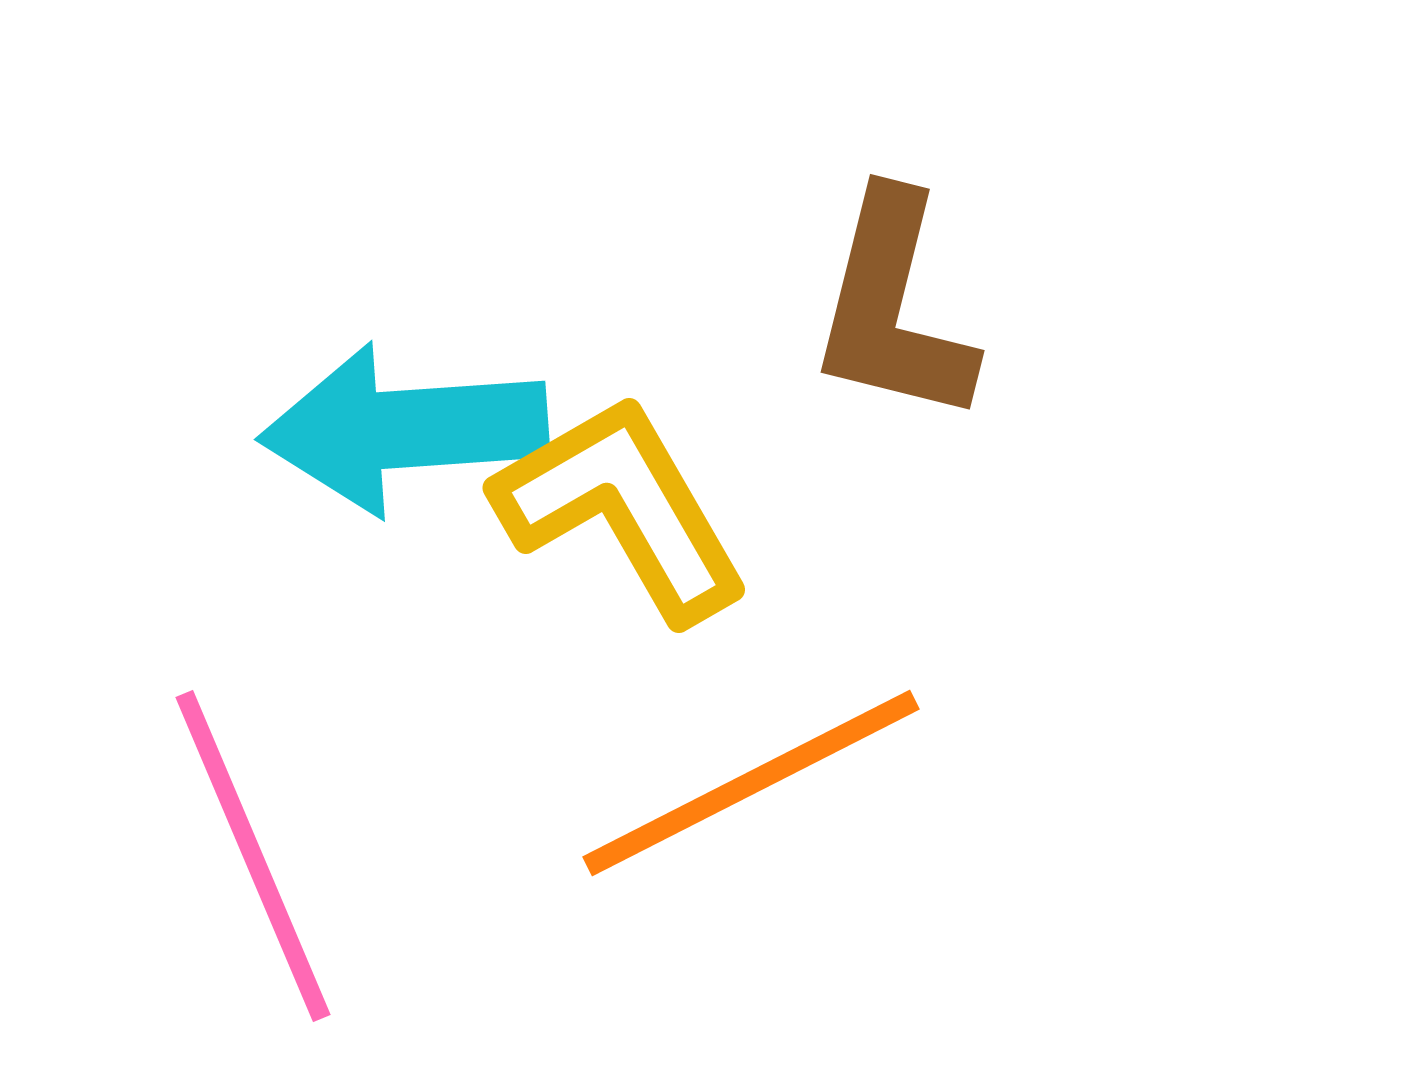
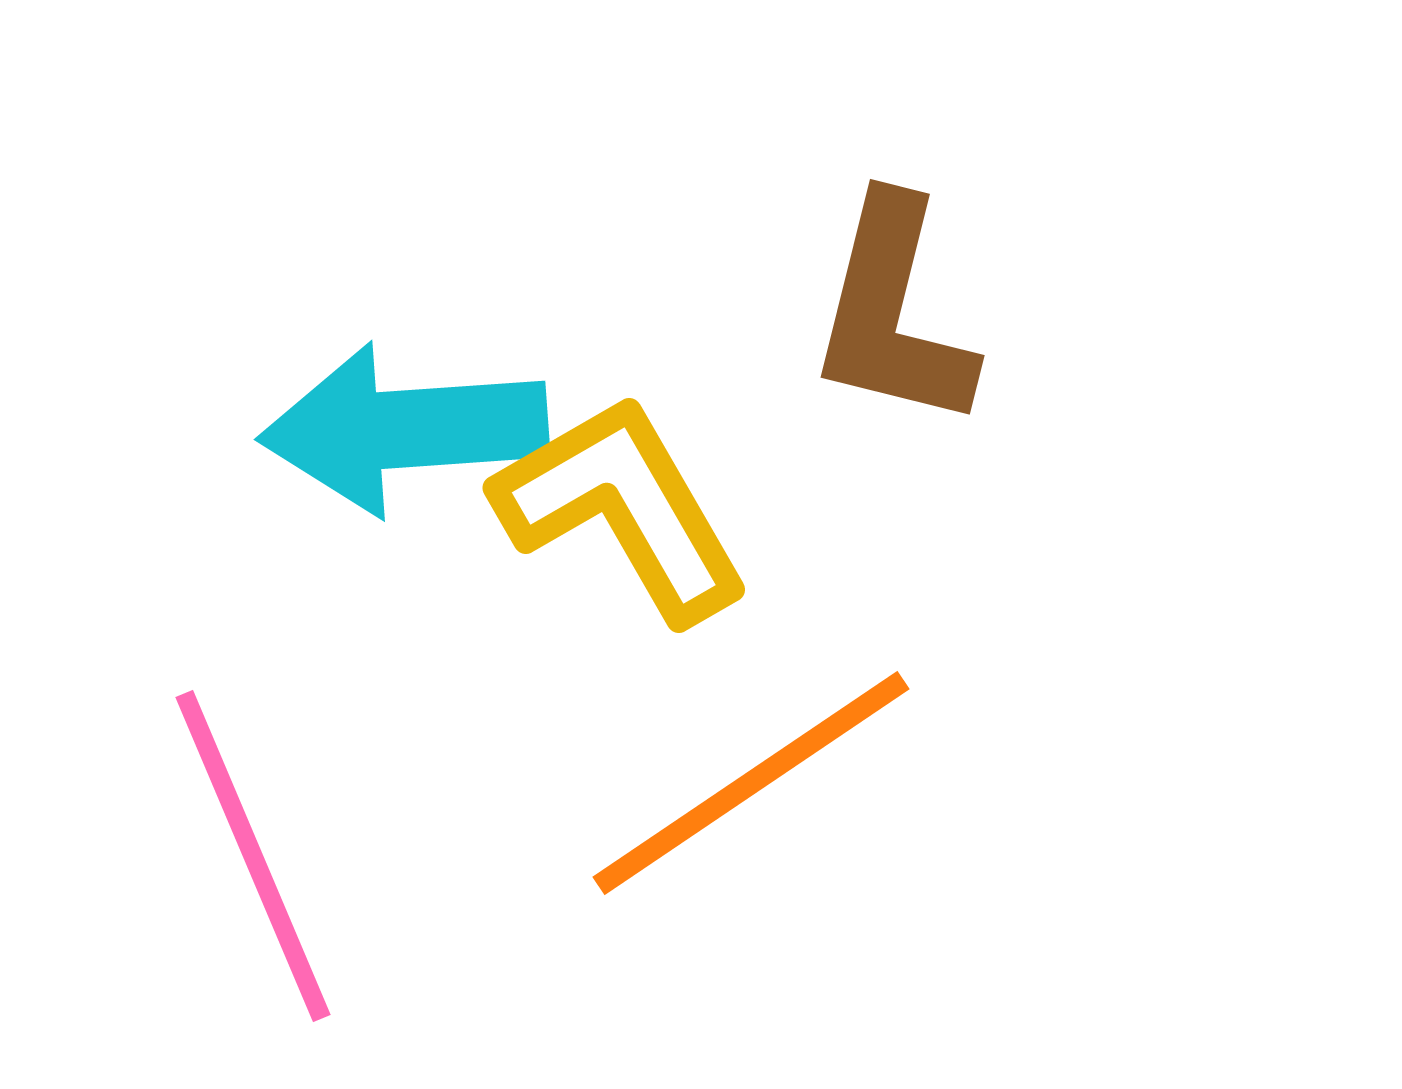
brown L-shape: moved 5 px down
orange line: rotated 7 degrees counterclockwise
